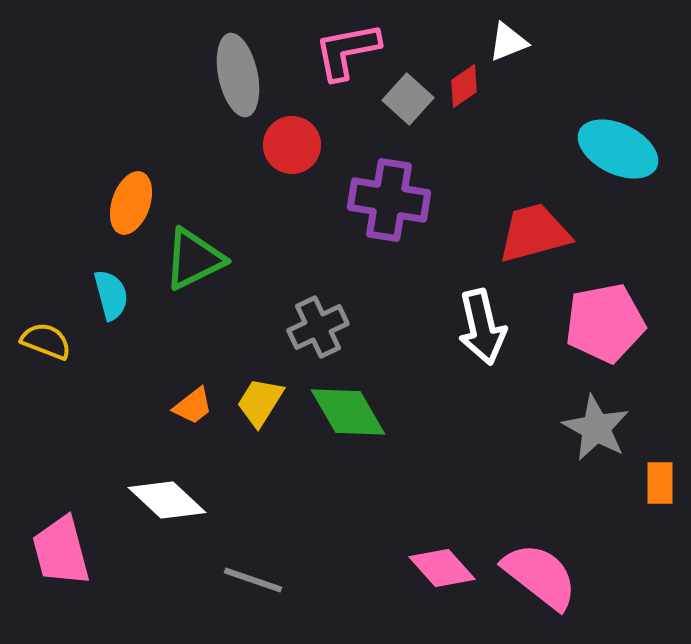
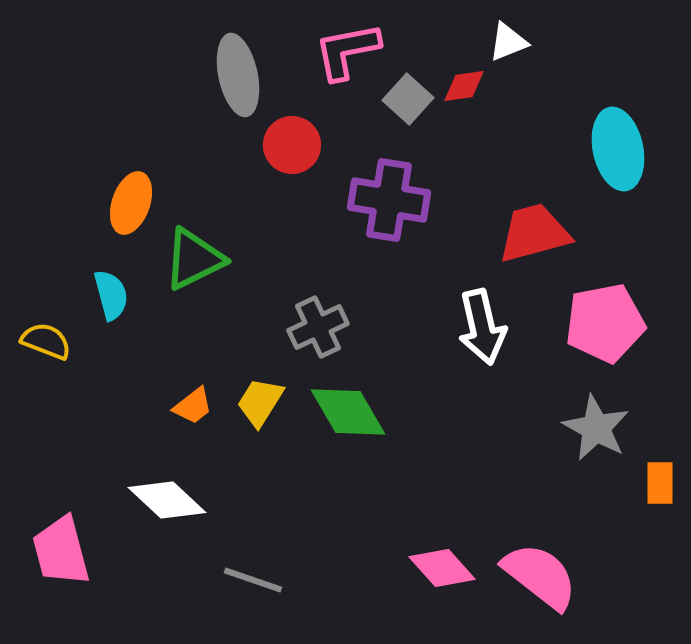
red diamond: rotated 27 degrees clockwise
cyan ellipse: rotated 52 degrees clockwise
